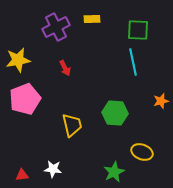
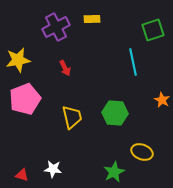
green square: moved 15 px right; rotated 20 degrees counterclockwise
orange star: moved 1 px right, 1 px up; rotated 28 degrees counterclockwise
yellow trapezoid: moved 8 px up
red triangle: rotated 24 degrees clockwise
